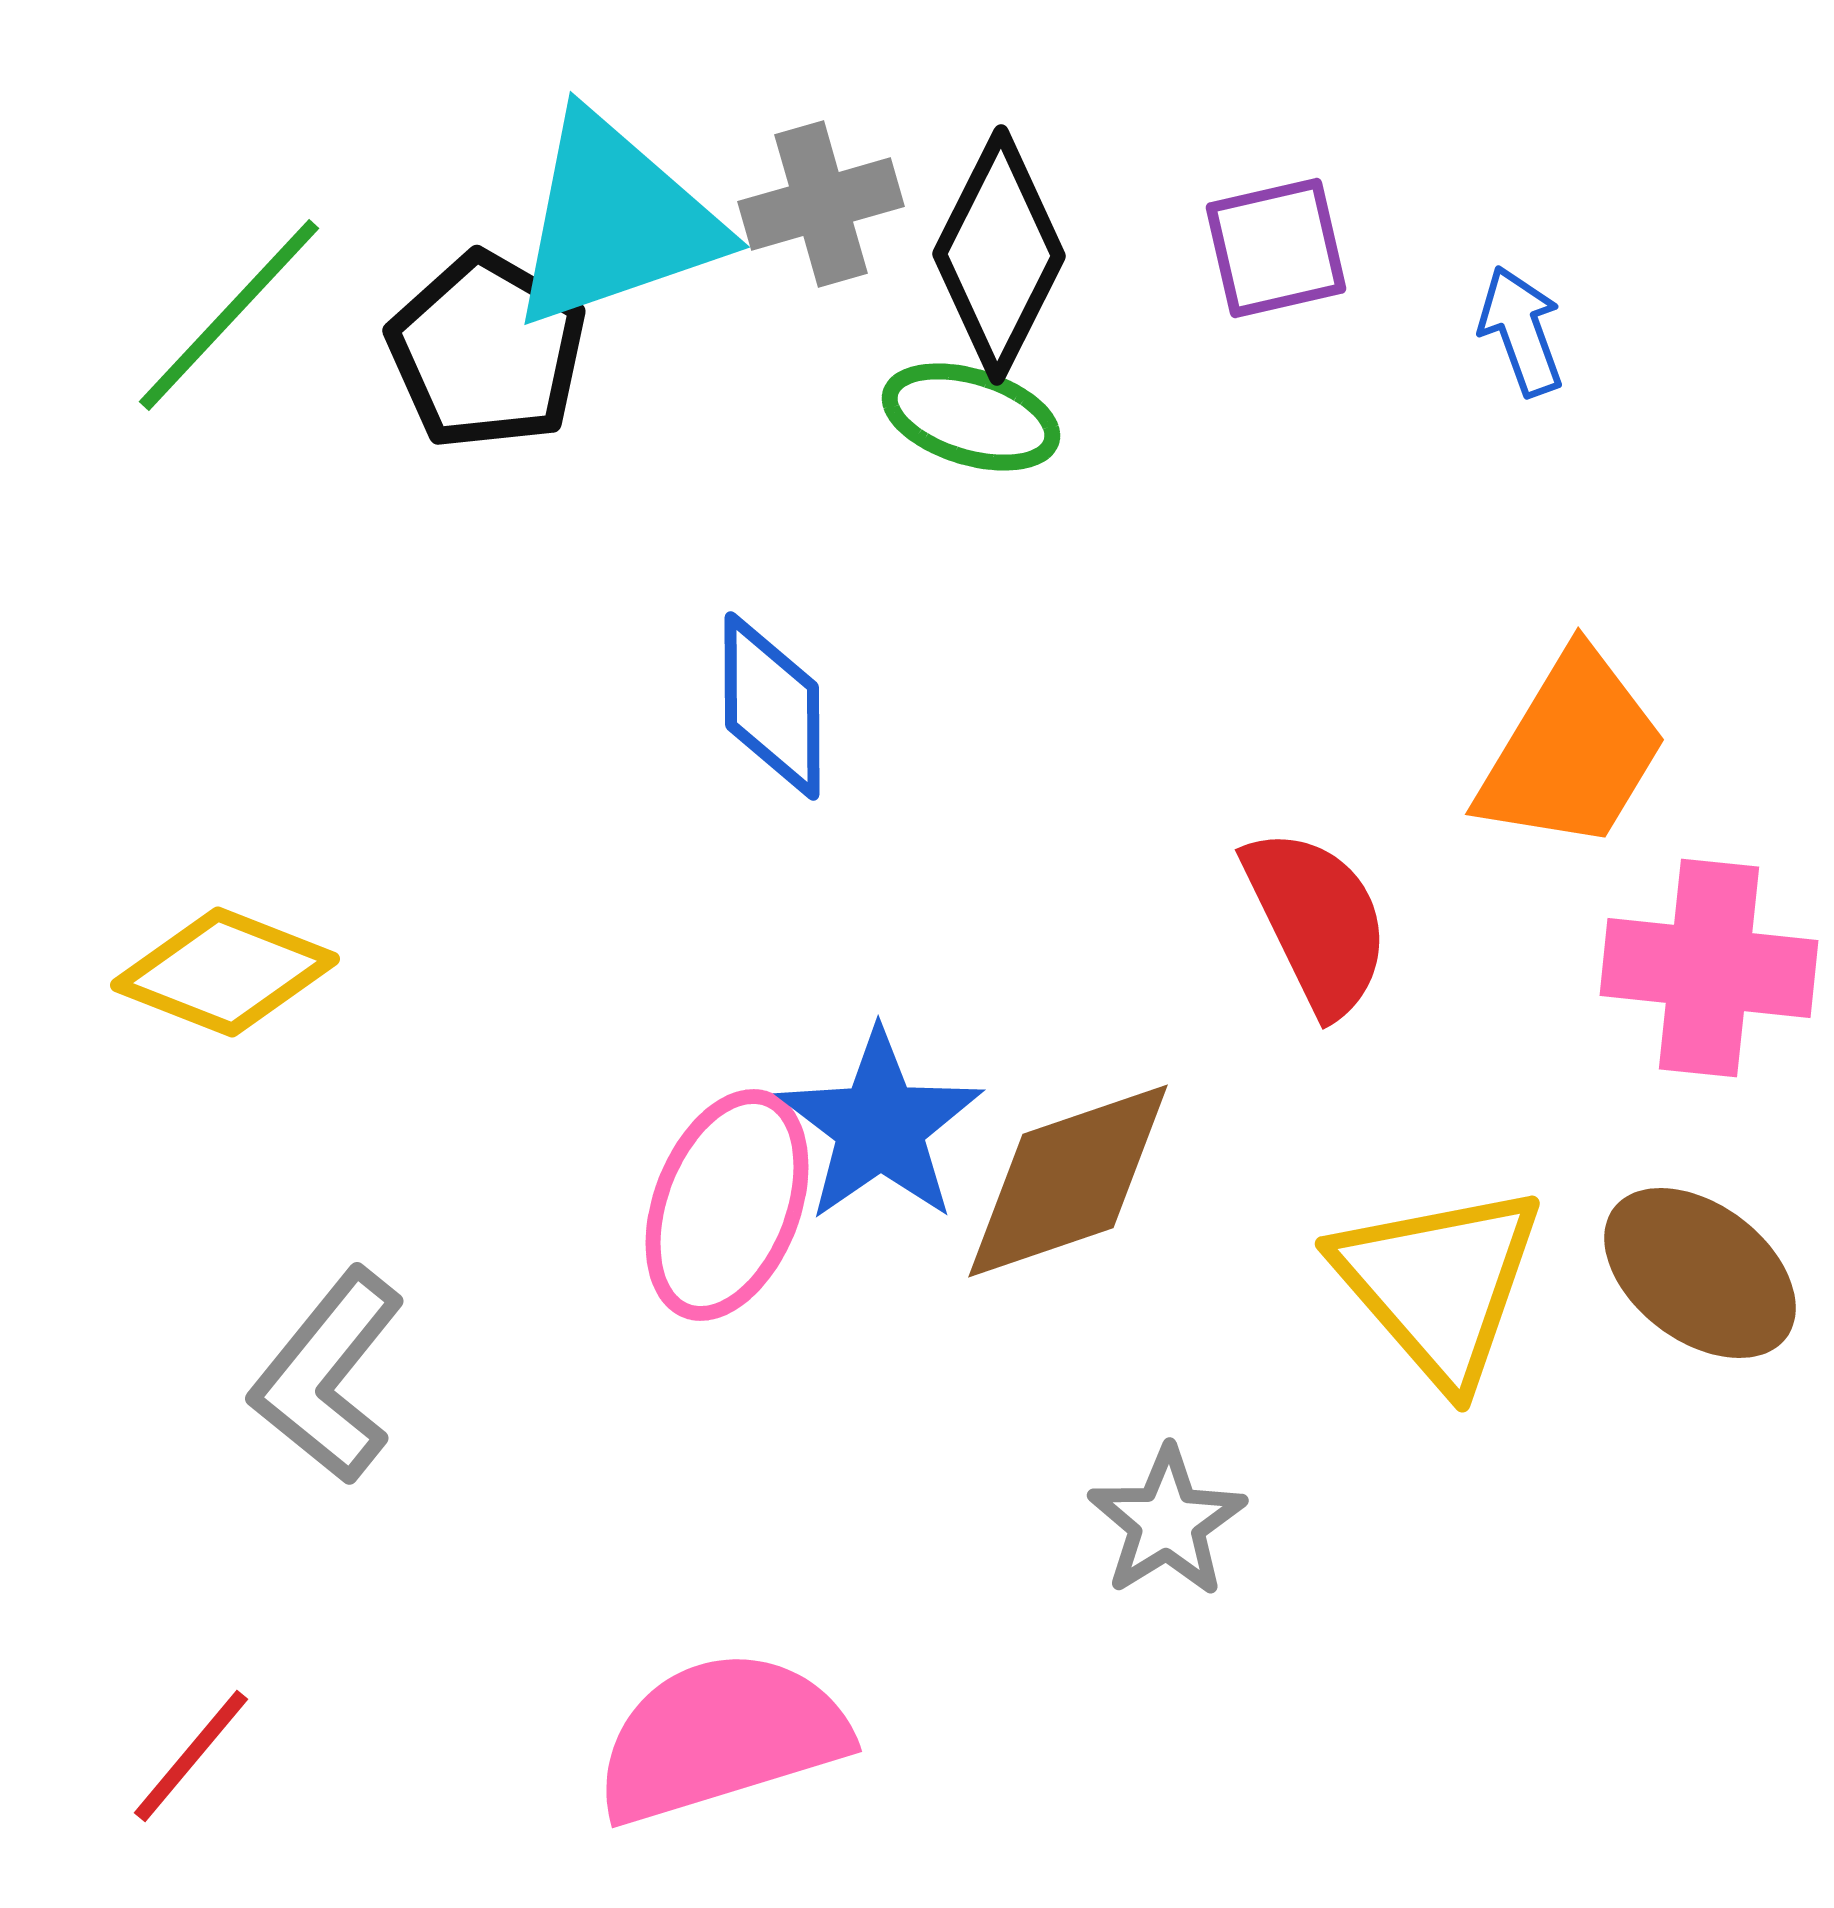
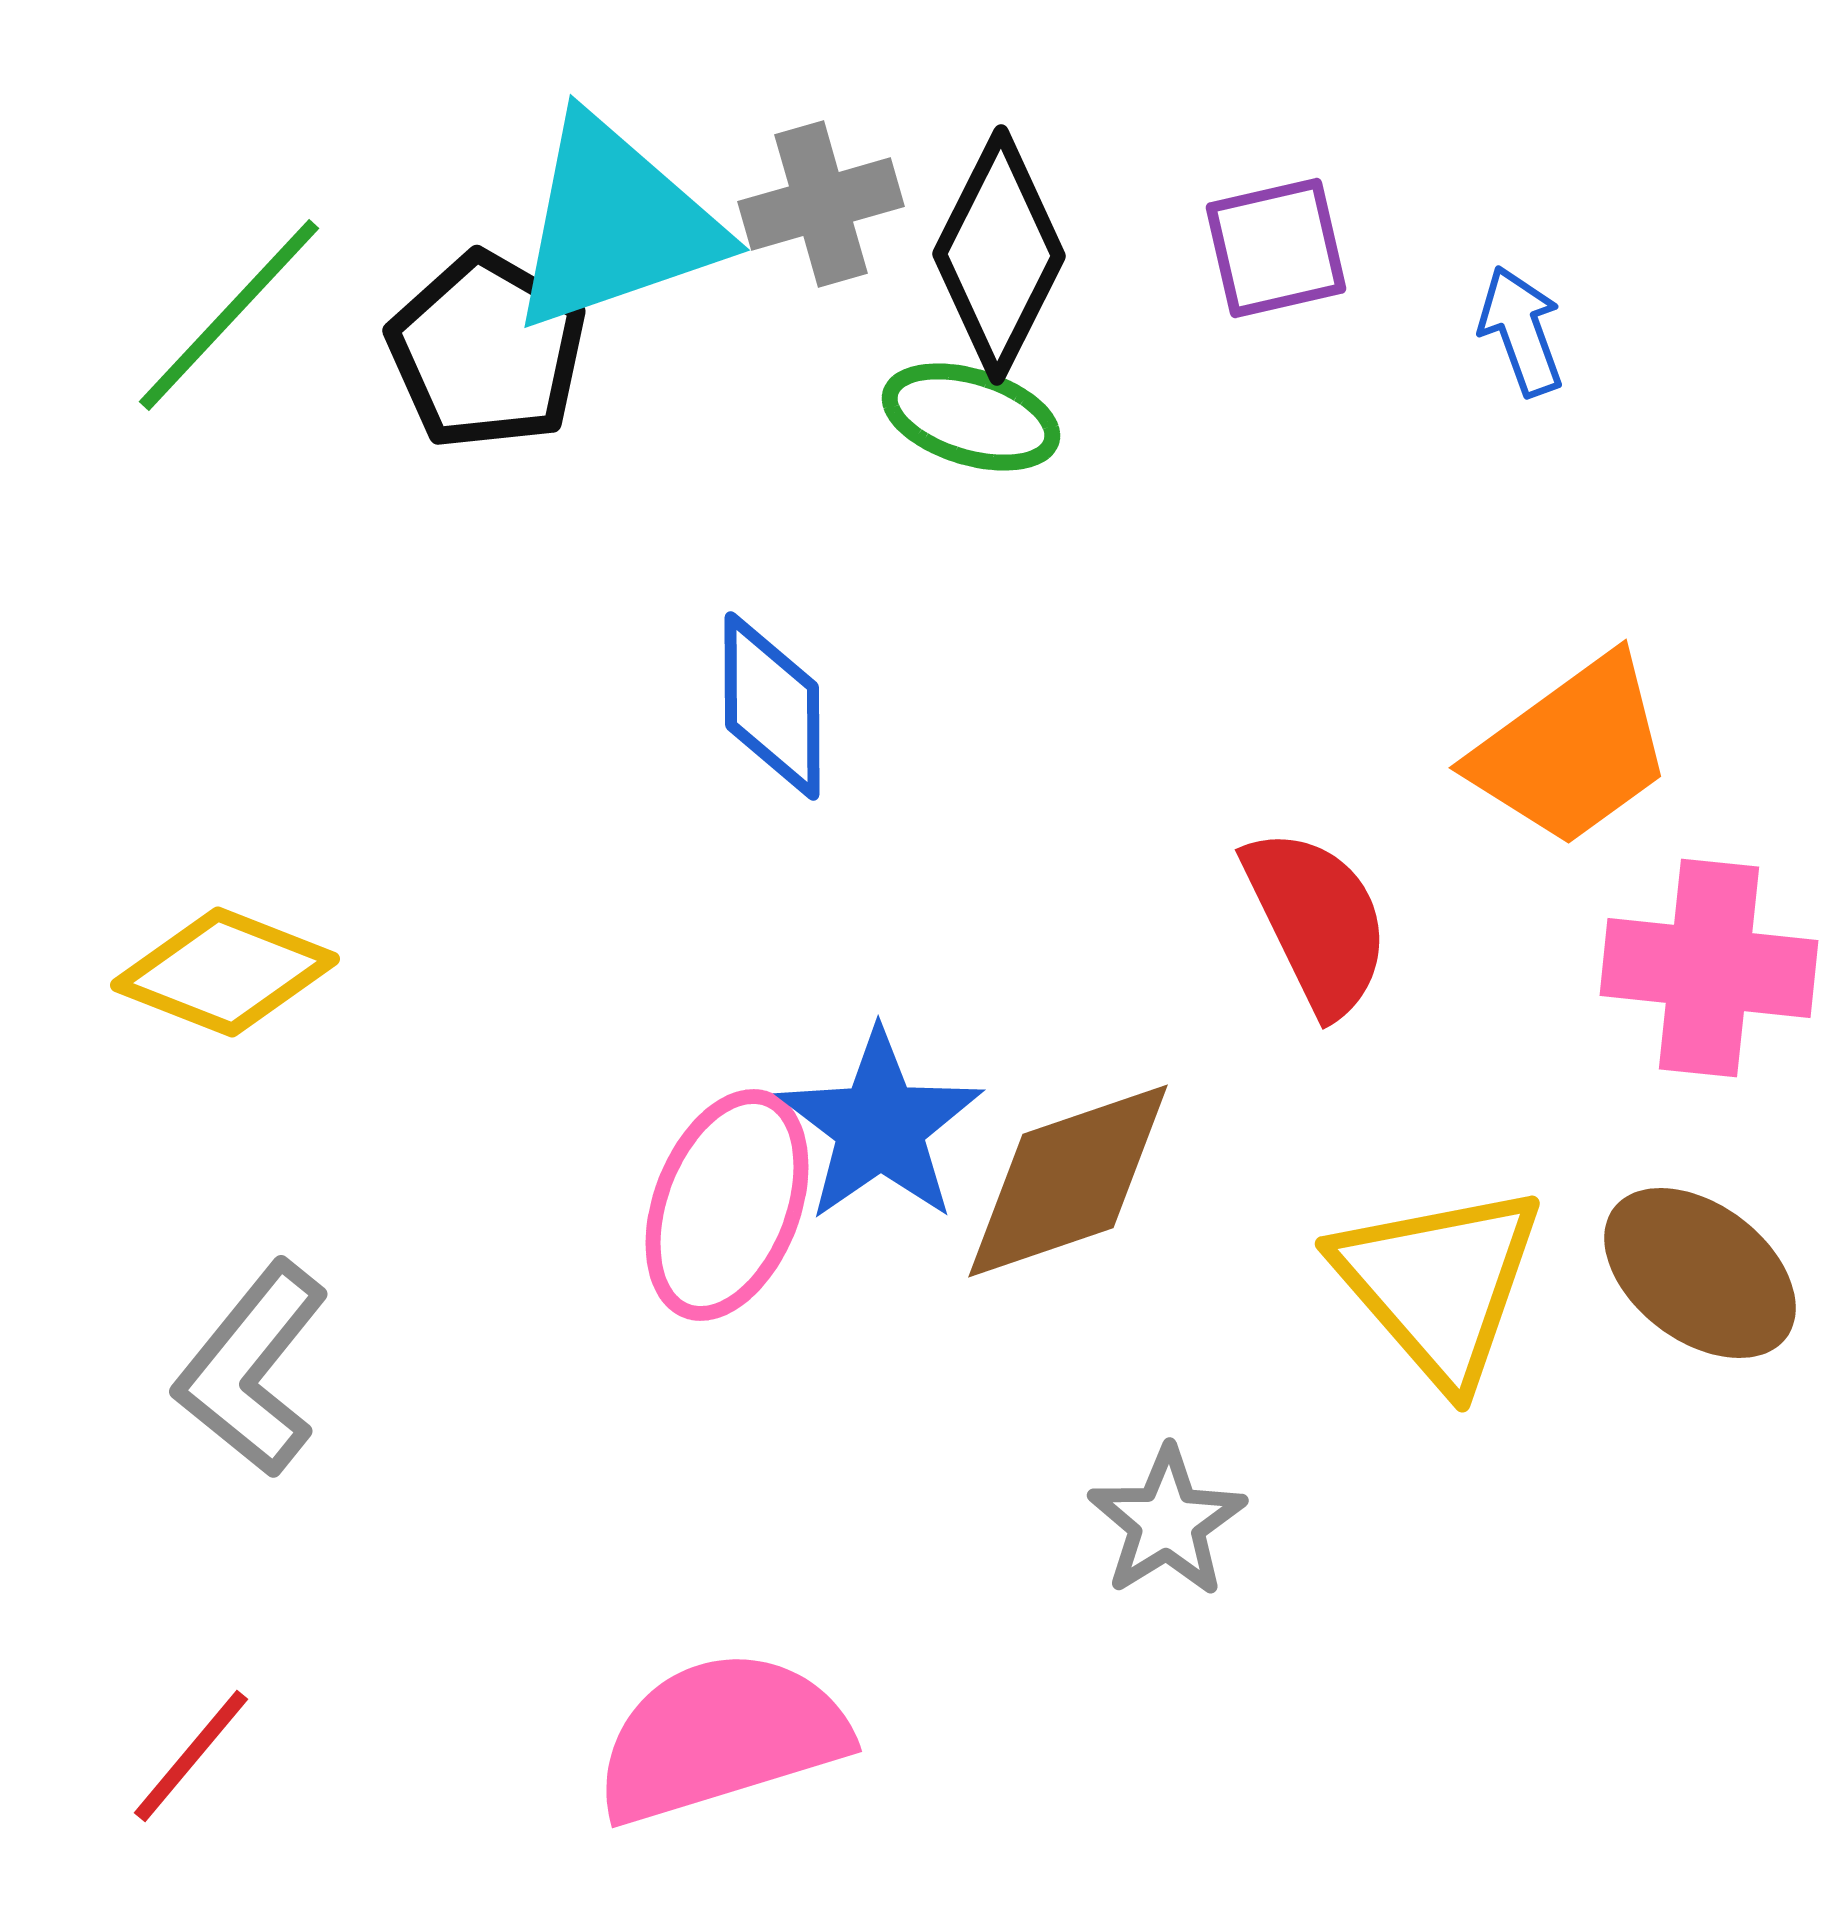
cyan triangle: moved 3 px down
orange trapezoid: rotated 23 degrees clockwise
gray L-shape: moved 76 px left, 7 px up
